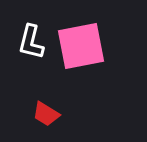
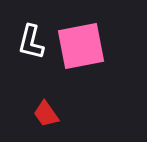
red trapezoid: rotated 24 degrees clockwise
